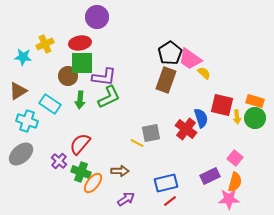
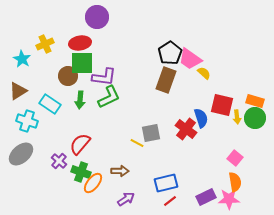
cyan star: moved 1 px left, 2 px down; rotated 24 degrees clockwise
purple rectangle: moved 4 px left, 21 px down
orange semicircle: rotated 24 degrees counterclockwise
